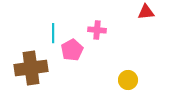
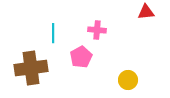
pink pentagon: moved 9 px right, 7 px down
